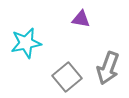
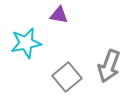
purple triangle: moved 22 px left, 4 px up
gray arrow: moved 1 px right, 2 px up
